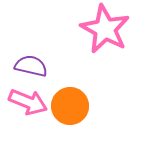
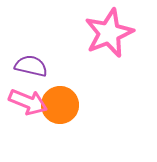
pink star: moved 4 px right, 4 px down; rotated 21 degrees clockwise
orange circle: moved 10 px left, 1 px up
